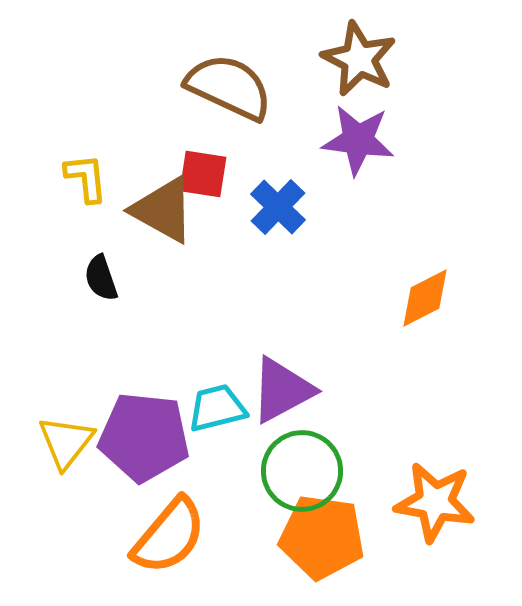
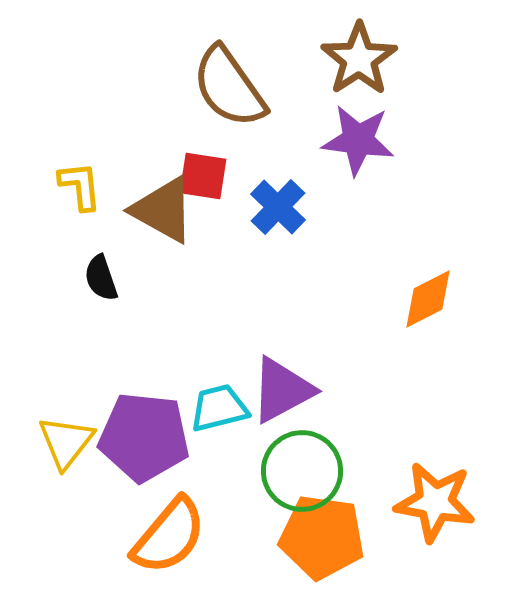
brown star: rotated 12 degrees clockwise
brown semicircle: rotated 150 degrees counterclockwise
red square: moved 2 px down
yellow L-shape: moved 6 px left, 8 px down
orange diamond: moved 3 px right, 1 px down
cyan trapezoid: moved 2 px right
